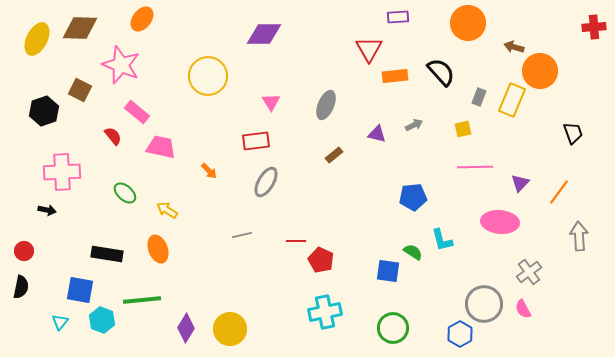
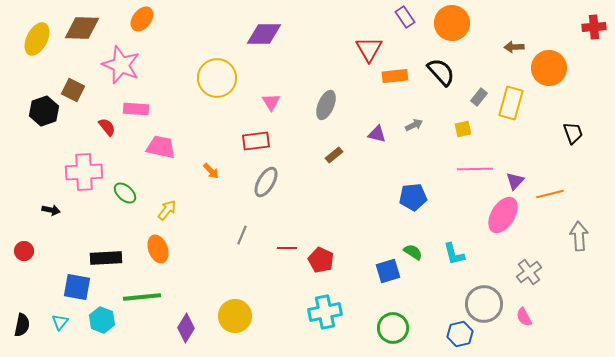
purple rectangle at (398, 17): moved 7 px right; rotated 60 degrees clockwise
orange circle at (468, 23): moved 16 px left
brown diamond at (80, 28): moved 2 px right
brown arrow at (514, 47): rotated 18 degrees counterclockwise
orange circle at (540, 71): moved 9 px right, 3 px up
yellow circle at (208, 76): moved 9 px right, 2 px down
brown square at (80, 90): moved 7 px left
gray rectangle at (479, 97): rotated 18 degrees clockwise
yellow rectangle at (512, 100): moved 1 px left, 3 px down; rotated 8 degrees counterclockwise
pink rectangle at (137, 112): moved 1 px left, 3 px up; rotated 35 degrees counterclockwise
red semicircle at (113, 136): moved 6 px left, 9 px up
pink line at (475, 167): moved 2 px down
orange arrow at (209, 171): moved 2 px right
pink cross at (62, 172): moved 22 px right
purple triangle at (520, 183): moved 5 px left, 2 px up
orange line at (559, 192): moved 9 px left, 2 px down; rotated 40 degrees clockwise
black arrow at (47, 210): moved 4 px right
yellow arrow at (167, 210): rotated 95 degrees clockwise
pink ellipse at (500, 222): moved 3 px right, 7 px up; rotated 63 degrees counterclockwise
gray line at (242, 235): rotated 54 degrees counterclockwise
cyan L-shape at (442, 240): moved 12 px right, 14 px down
red line at (296, 241): moved 9 px left, 7 px down
black rectangle at (107, 254): moved 1 px left, 4 px down; rotated 12 degrees counterclockwise
blue square at (388, 271): rotated 25 degrees counterclockwise
black semicircle at (21, 287): moved 1 px right, 38 px down
blue square at (80, 290): moved 3 px left, 3 px up
green line at (142, 300): moved 3 px up
pink semicircle at (523, 309): moved 1 px right, 8 px down
yellow circle at (230, 329): moved 5 px right, 13 px up
blue hexagon at (460, 334): rotated 15 degrees clockwise
